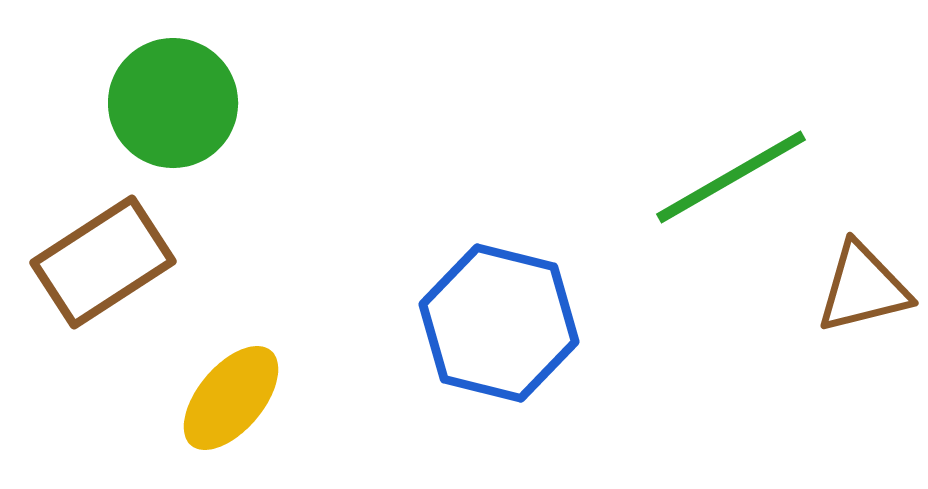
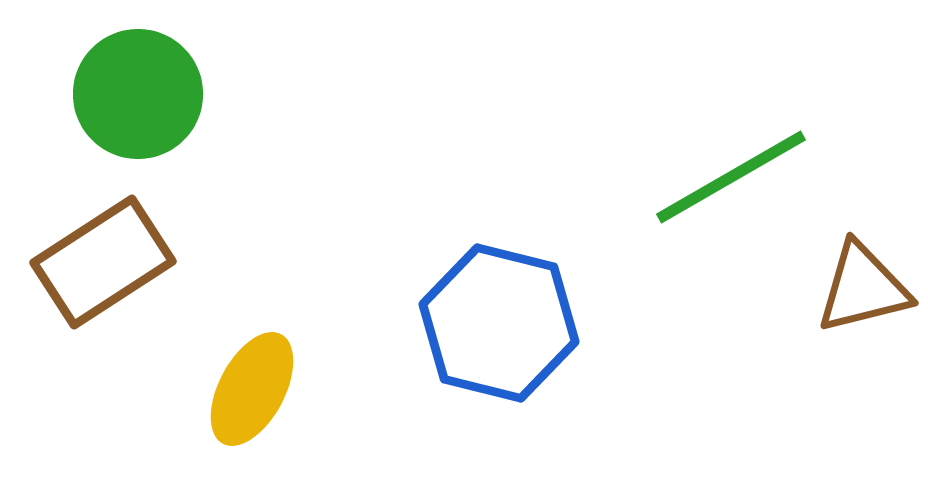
green circle: moved 35 px left, 9 px up
yellow ellipse: moved 21 px right, 9 px up; rotated 12 degrees counterclockwise
